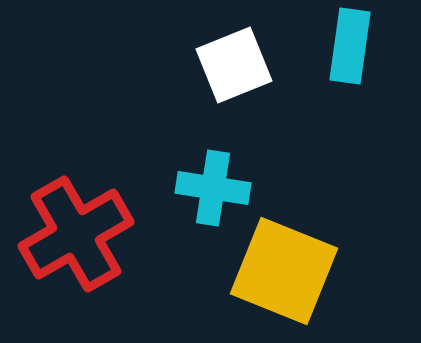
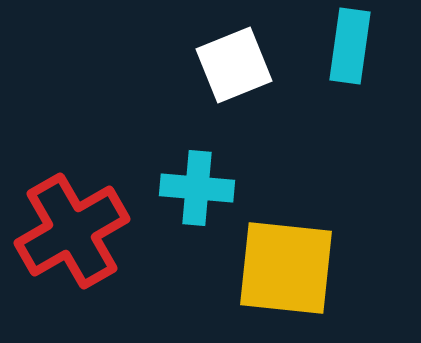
cyan cross: moved 16 px left; rotated 4 degrees counterclockwise
red cross: moved 4 px left, 3 px up
yellow square: moved 2 px right, 3 px up; rotated 16 degrees counterclockwise
